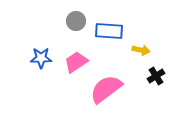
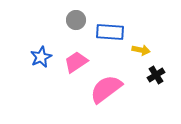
gray circle: moved 1 px up
blue rectangle: moved 1 px right, 1 px down
blue star: moved 1 px up; rotated 25 degrees counterclockwise
black cross: moved 1 px up
